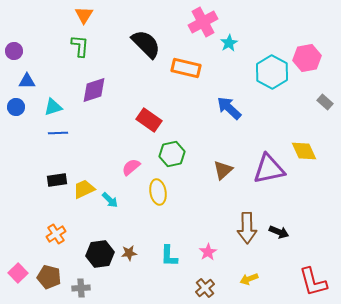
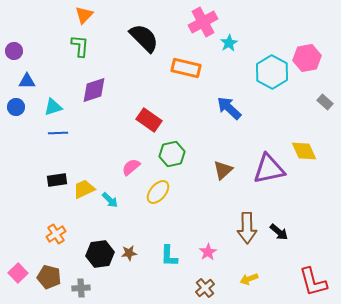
orange triangle: rotated 12 degrees clockwise
black semicircle: moved 2 px left, 6 px up
yellow ellipse: rotated 50 degrees clockwise
black arrow: rotated 18 degrees clockwise
